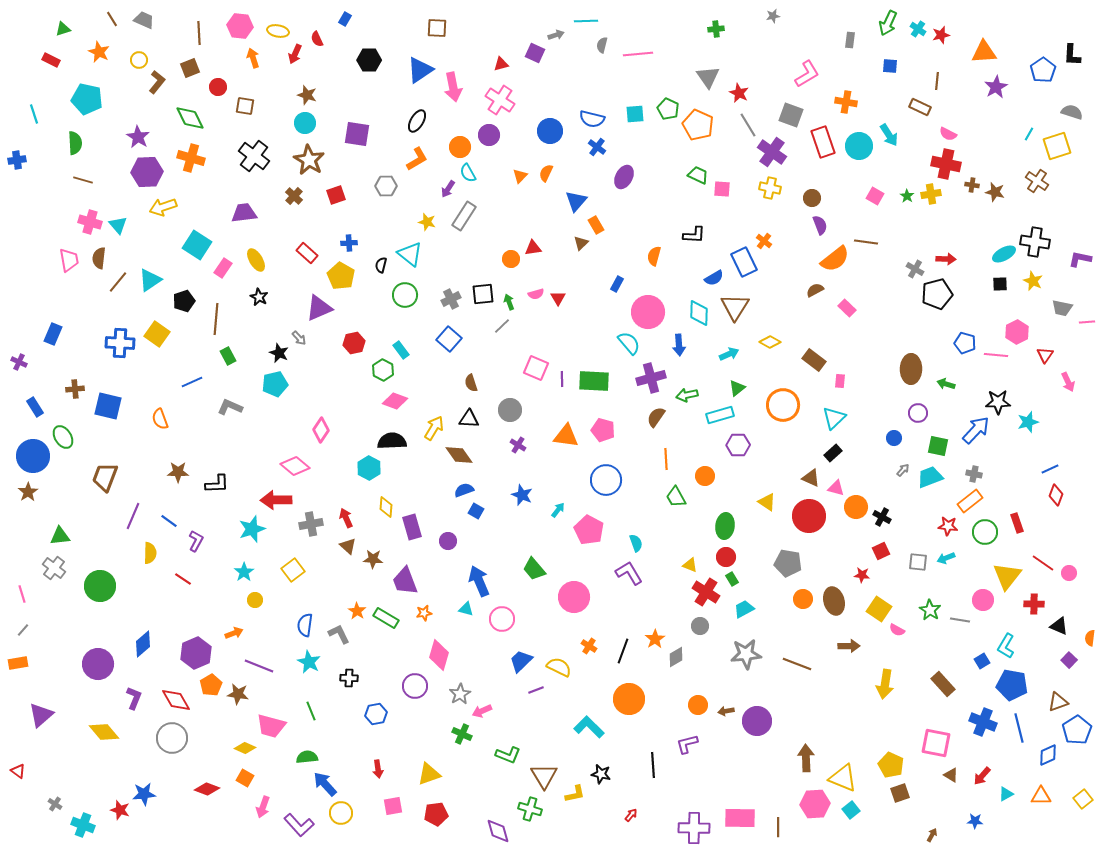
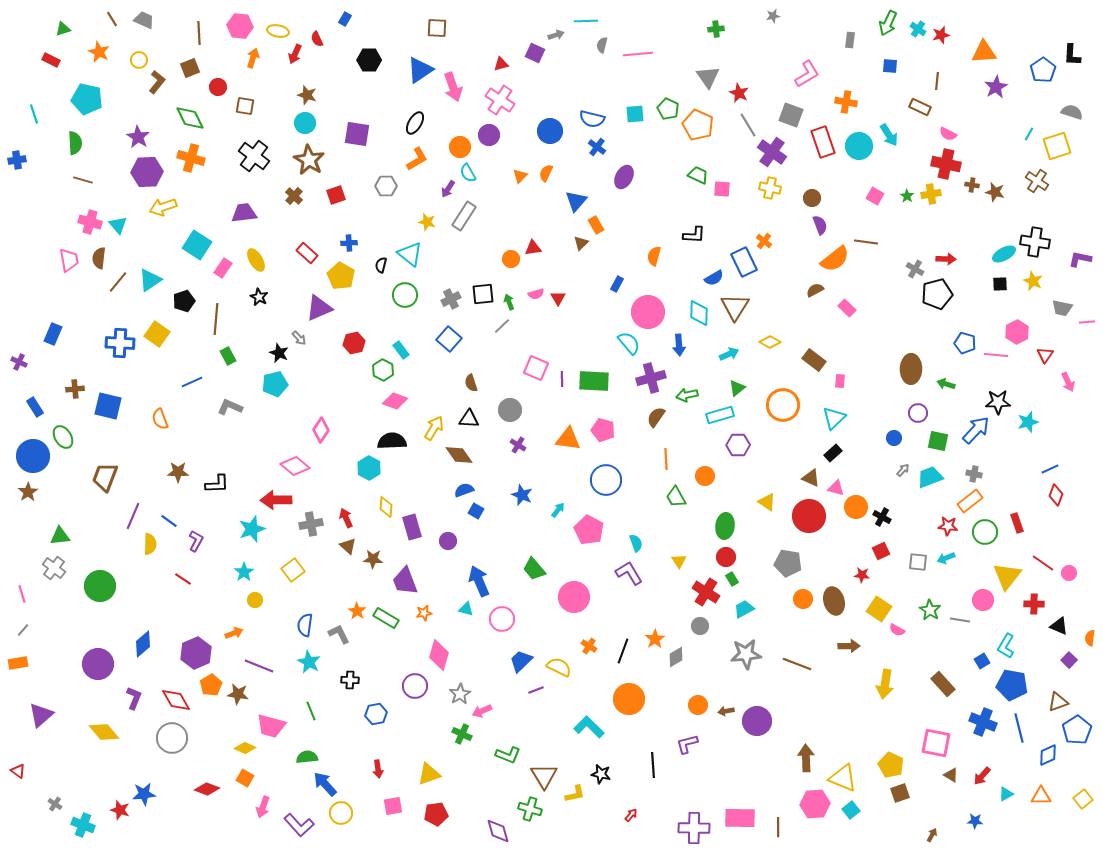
orange arrow at (253, 58): rotated 36 degrees clockwise
pink arrow at (453, 87): rotated 8 degrees counterclockwise
black ellipse at (417, 121): moved 2 px left, 2 px down
orange triangle at (566, 436): moved 2 px right, 3 px down
green square at (938, 446): moved 5 px up
yellow semicircle at (150, 553): moved 9 px up
yellow triangle at (690, 565): moved 11 px left, 4 px up; rotated 35 degrees clockwise
black cross at (349, 678): moved 1 px right, 2 px down
